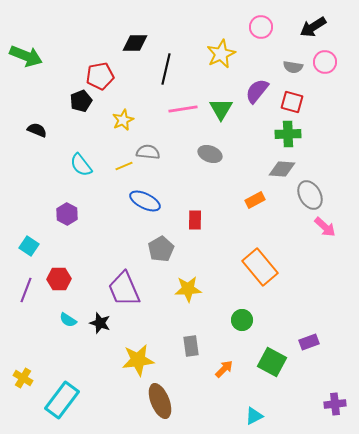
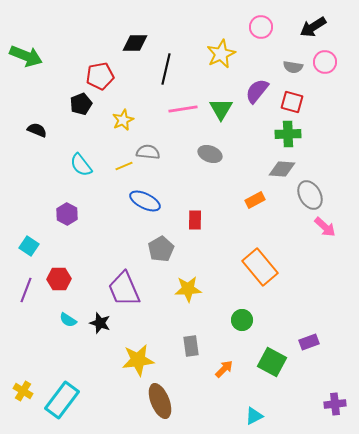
black pentagon at (81, 101): moved 3 px down
yellow cross at (23, 378): moved 13 px down
